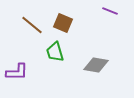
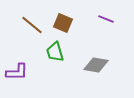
purple line: moved 4 px left, 8 px down
